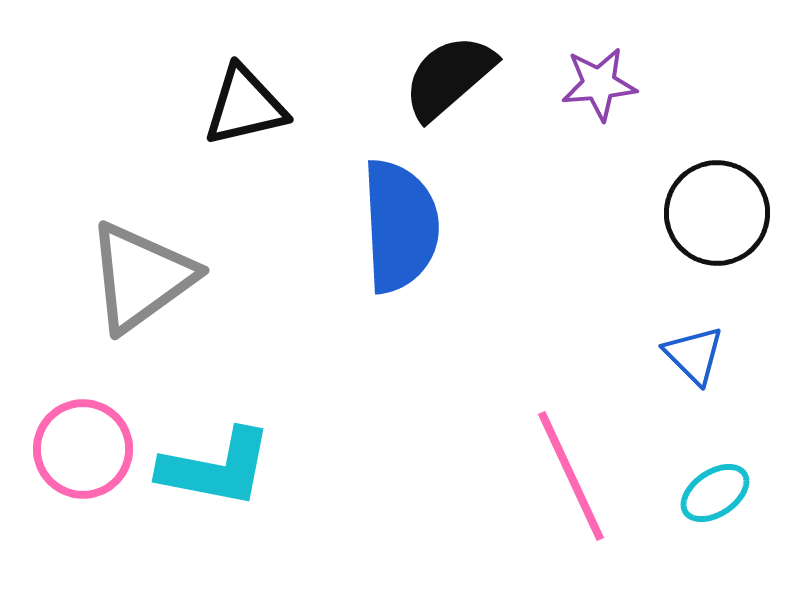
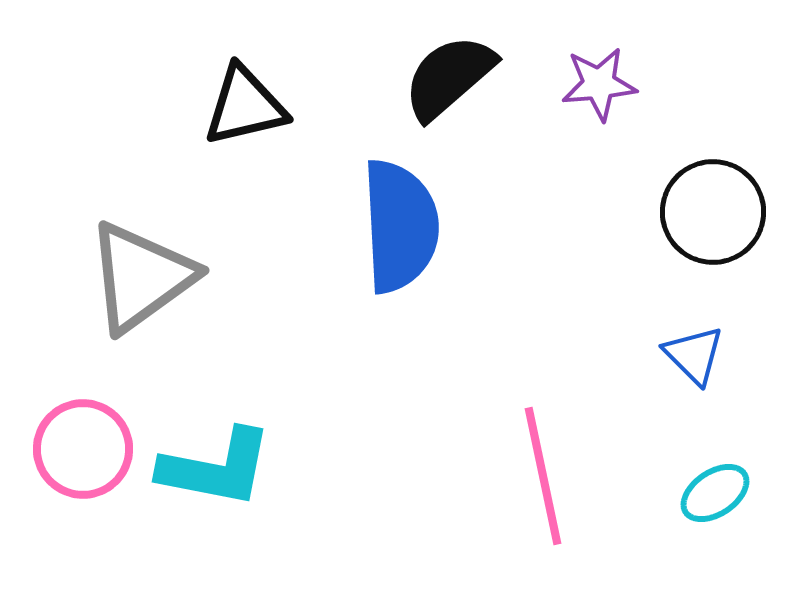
black circle: moved 4 px left, 1 px up
pink line: moved 28 px left; rotated 13 degrees clockwise
